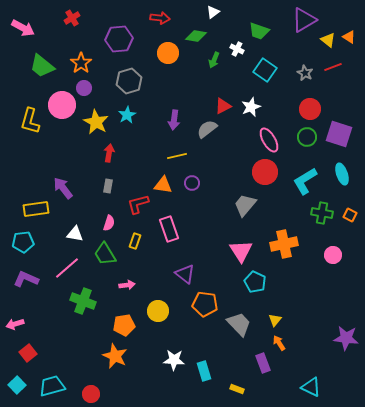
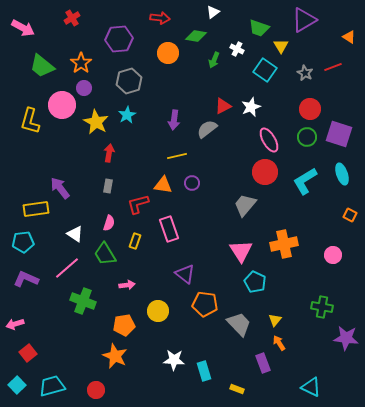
green trapezoid at (259, 31): moved 3 px up
yellow triangle at (328, 40): moved 47 px left, 6 px down; rotated 21 degrees clockwise
purple arrow at (63, 188): moved 3 px left
green cross at (322, 213): moved 94 px down
white triangle at (75, 234): rotated 24 degrees clockwise
red circle at (91, 394): moved 5 px right, 4 px up
